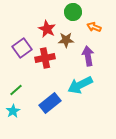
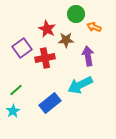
green circle: moved 3 px right, 2 px down
